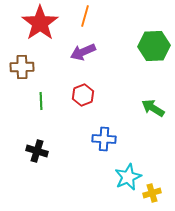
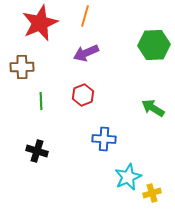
red star: rotated 12 degrees clockwise
green hexagon: moved 1 px up
purple arrow: moved 3 px right, 1 px down
